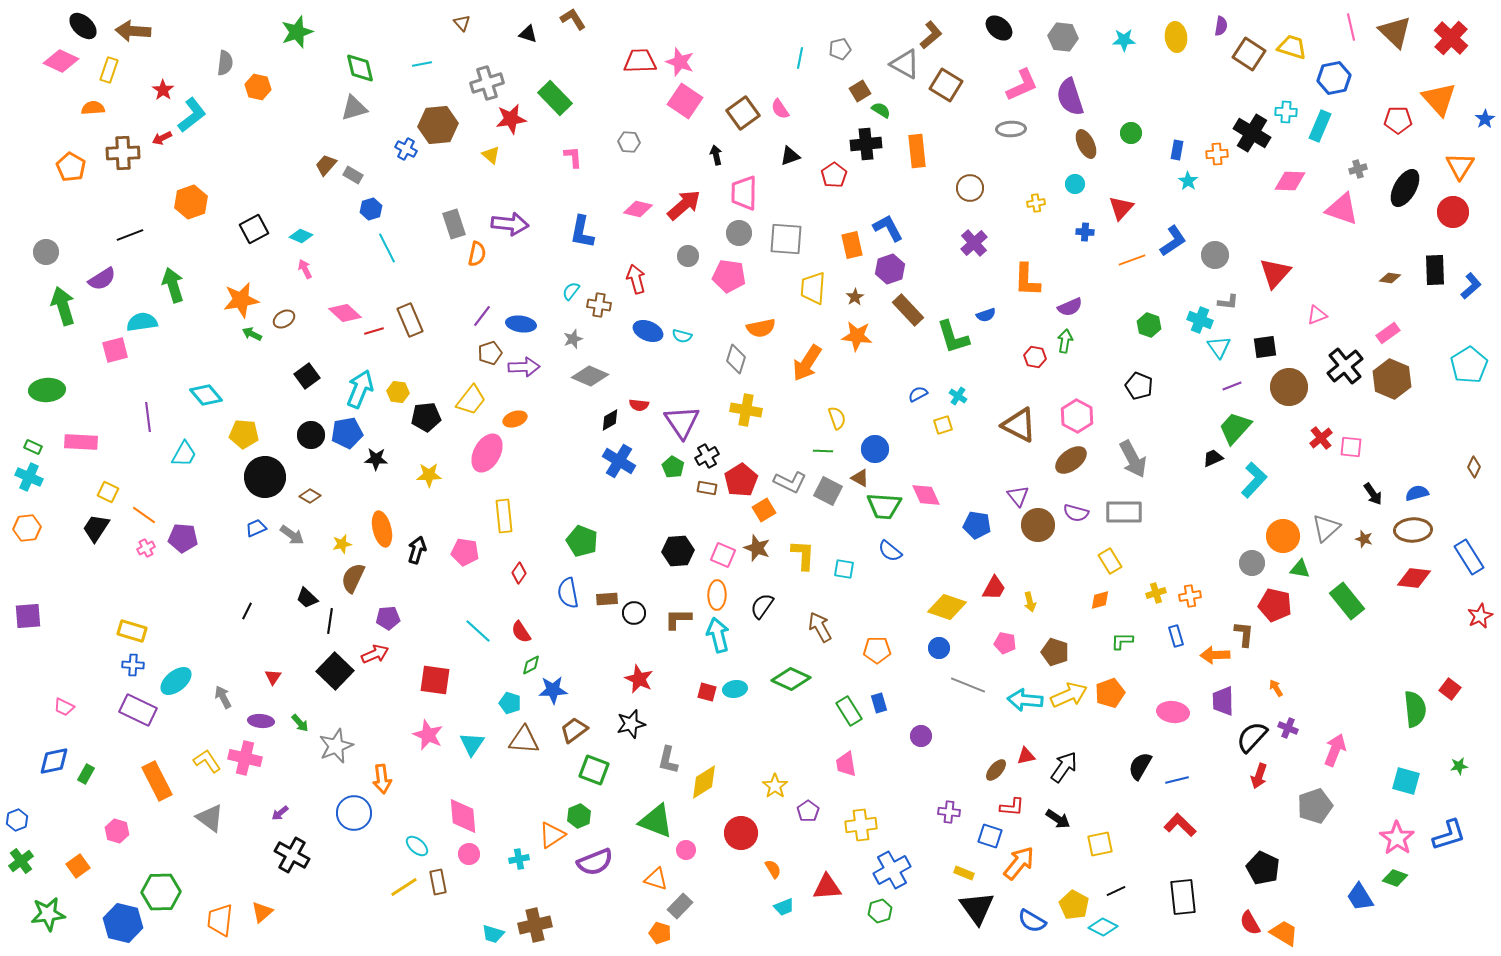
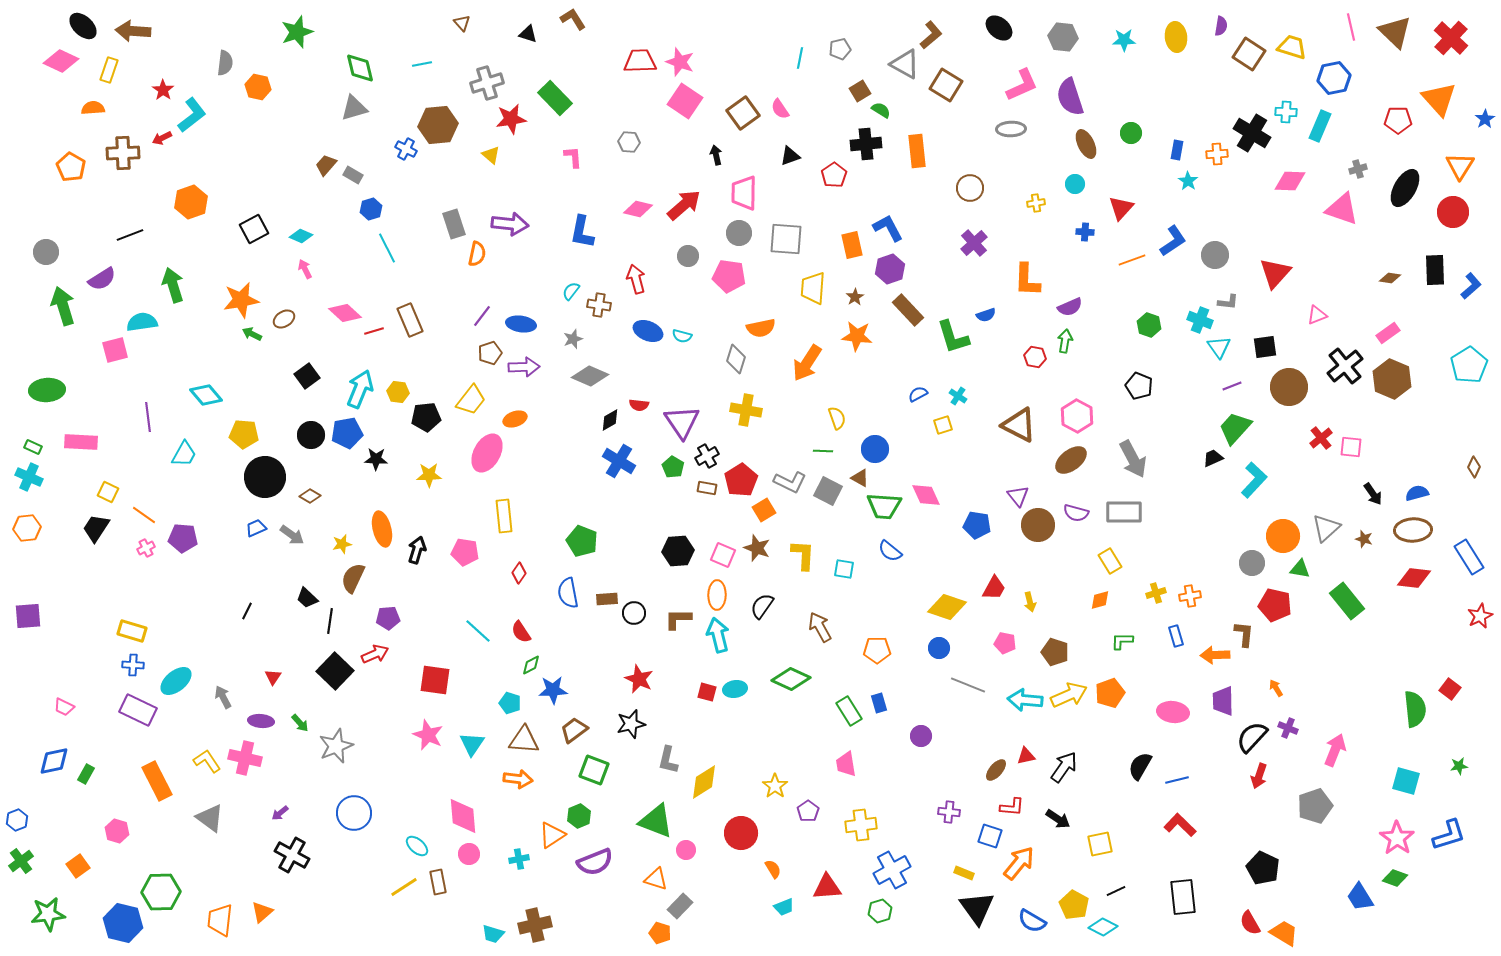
orange arrow at (382, 779): moved 136 px right; rotated 76 degrees counterclockwise
